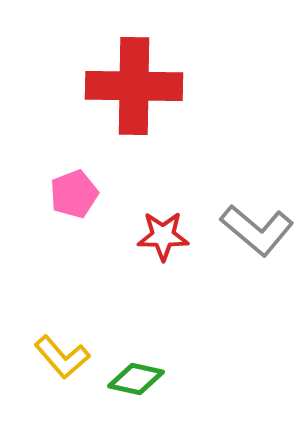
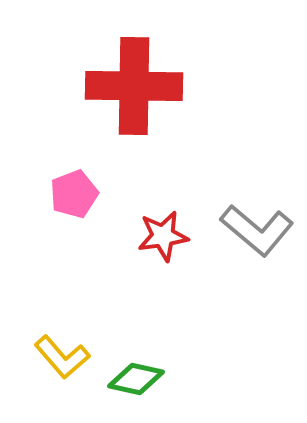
red star: rotated 9 degrees counterclockwise
